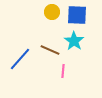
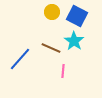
blue square: moved 1 px down; rotated 25 degrees clockwise
brown line: moved 1 px right, 2 px up
